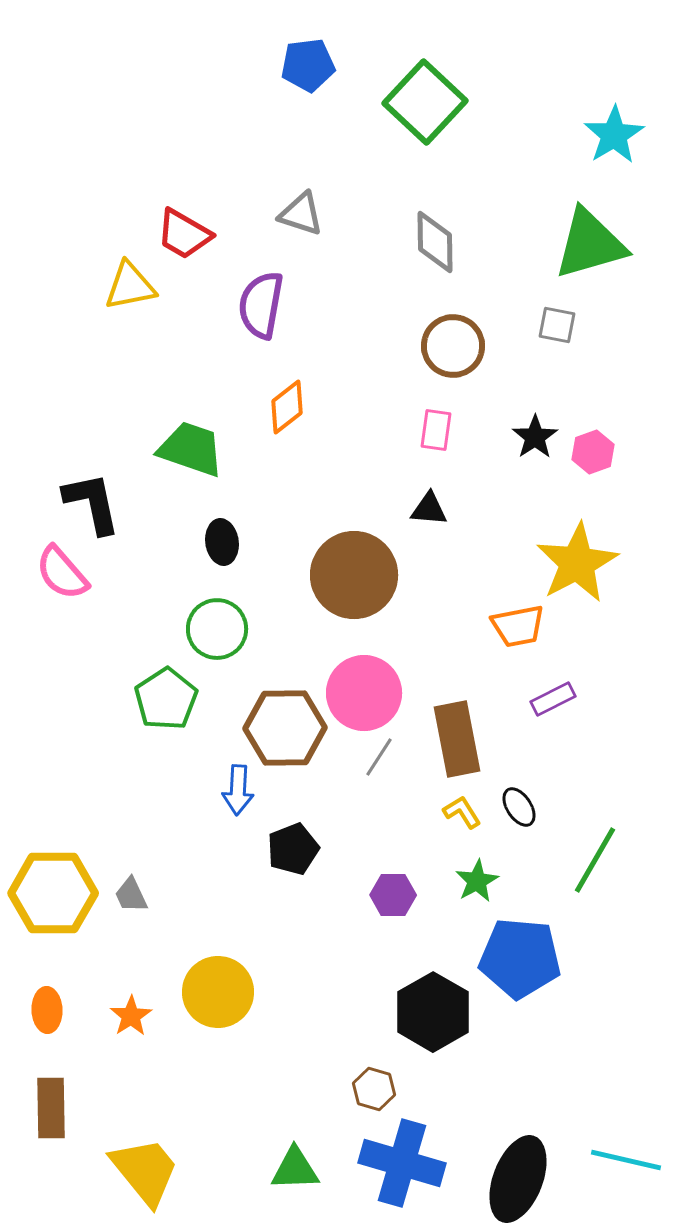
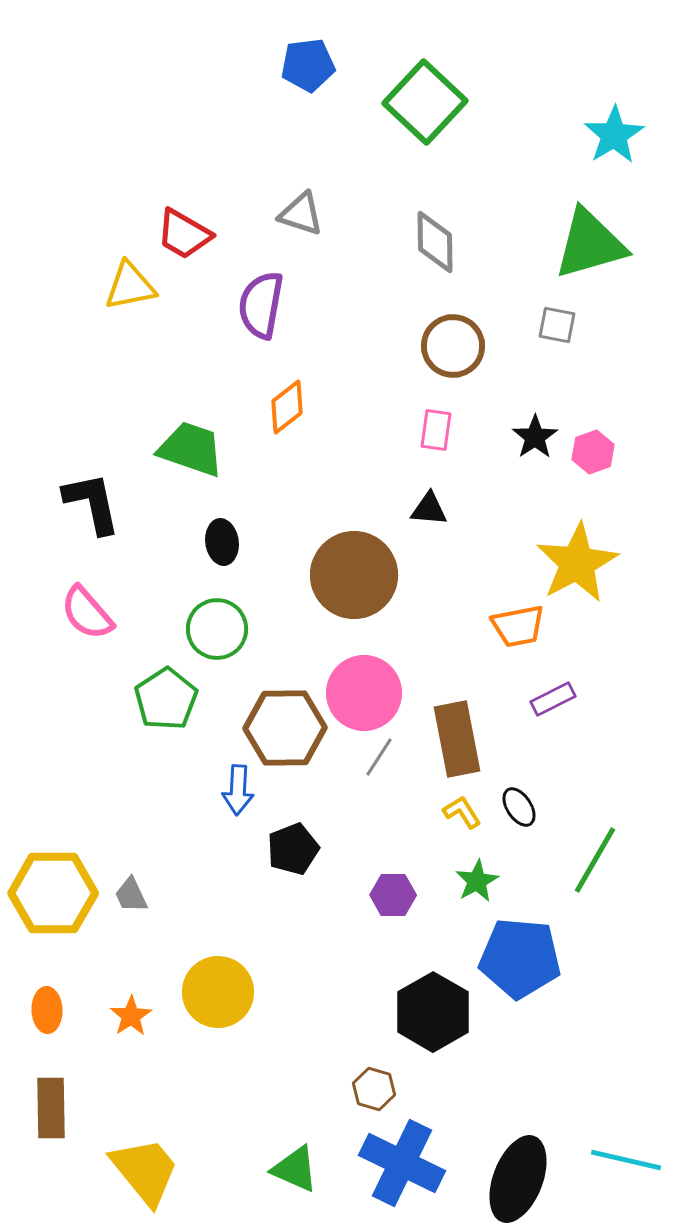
pink semicircle at (62, 573): moved 25 px right, 40 px down
blue cross at (402, 1163): rotated 10 degrees clockwise
green triangle at (295, 1169): rotated 26 degrees clockwise
